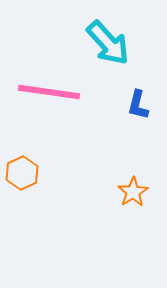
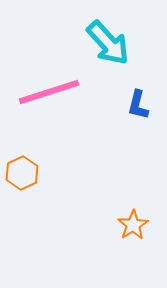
pink line: rotated 26 degrees counterclockwise
orange star: moved 33 px down
